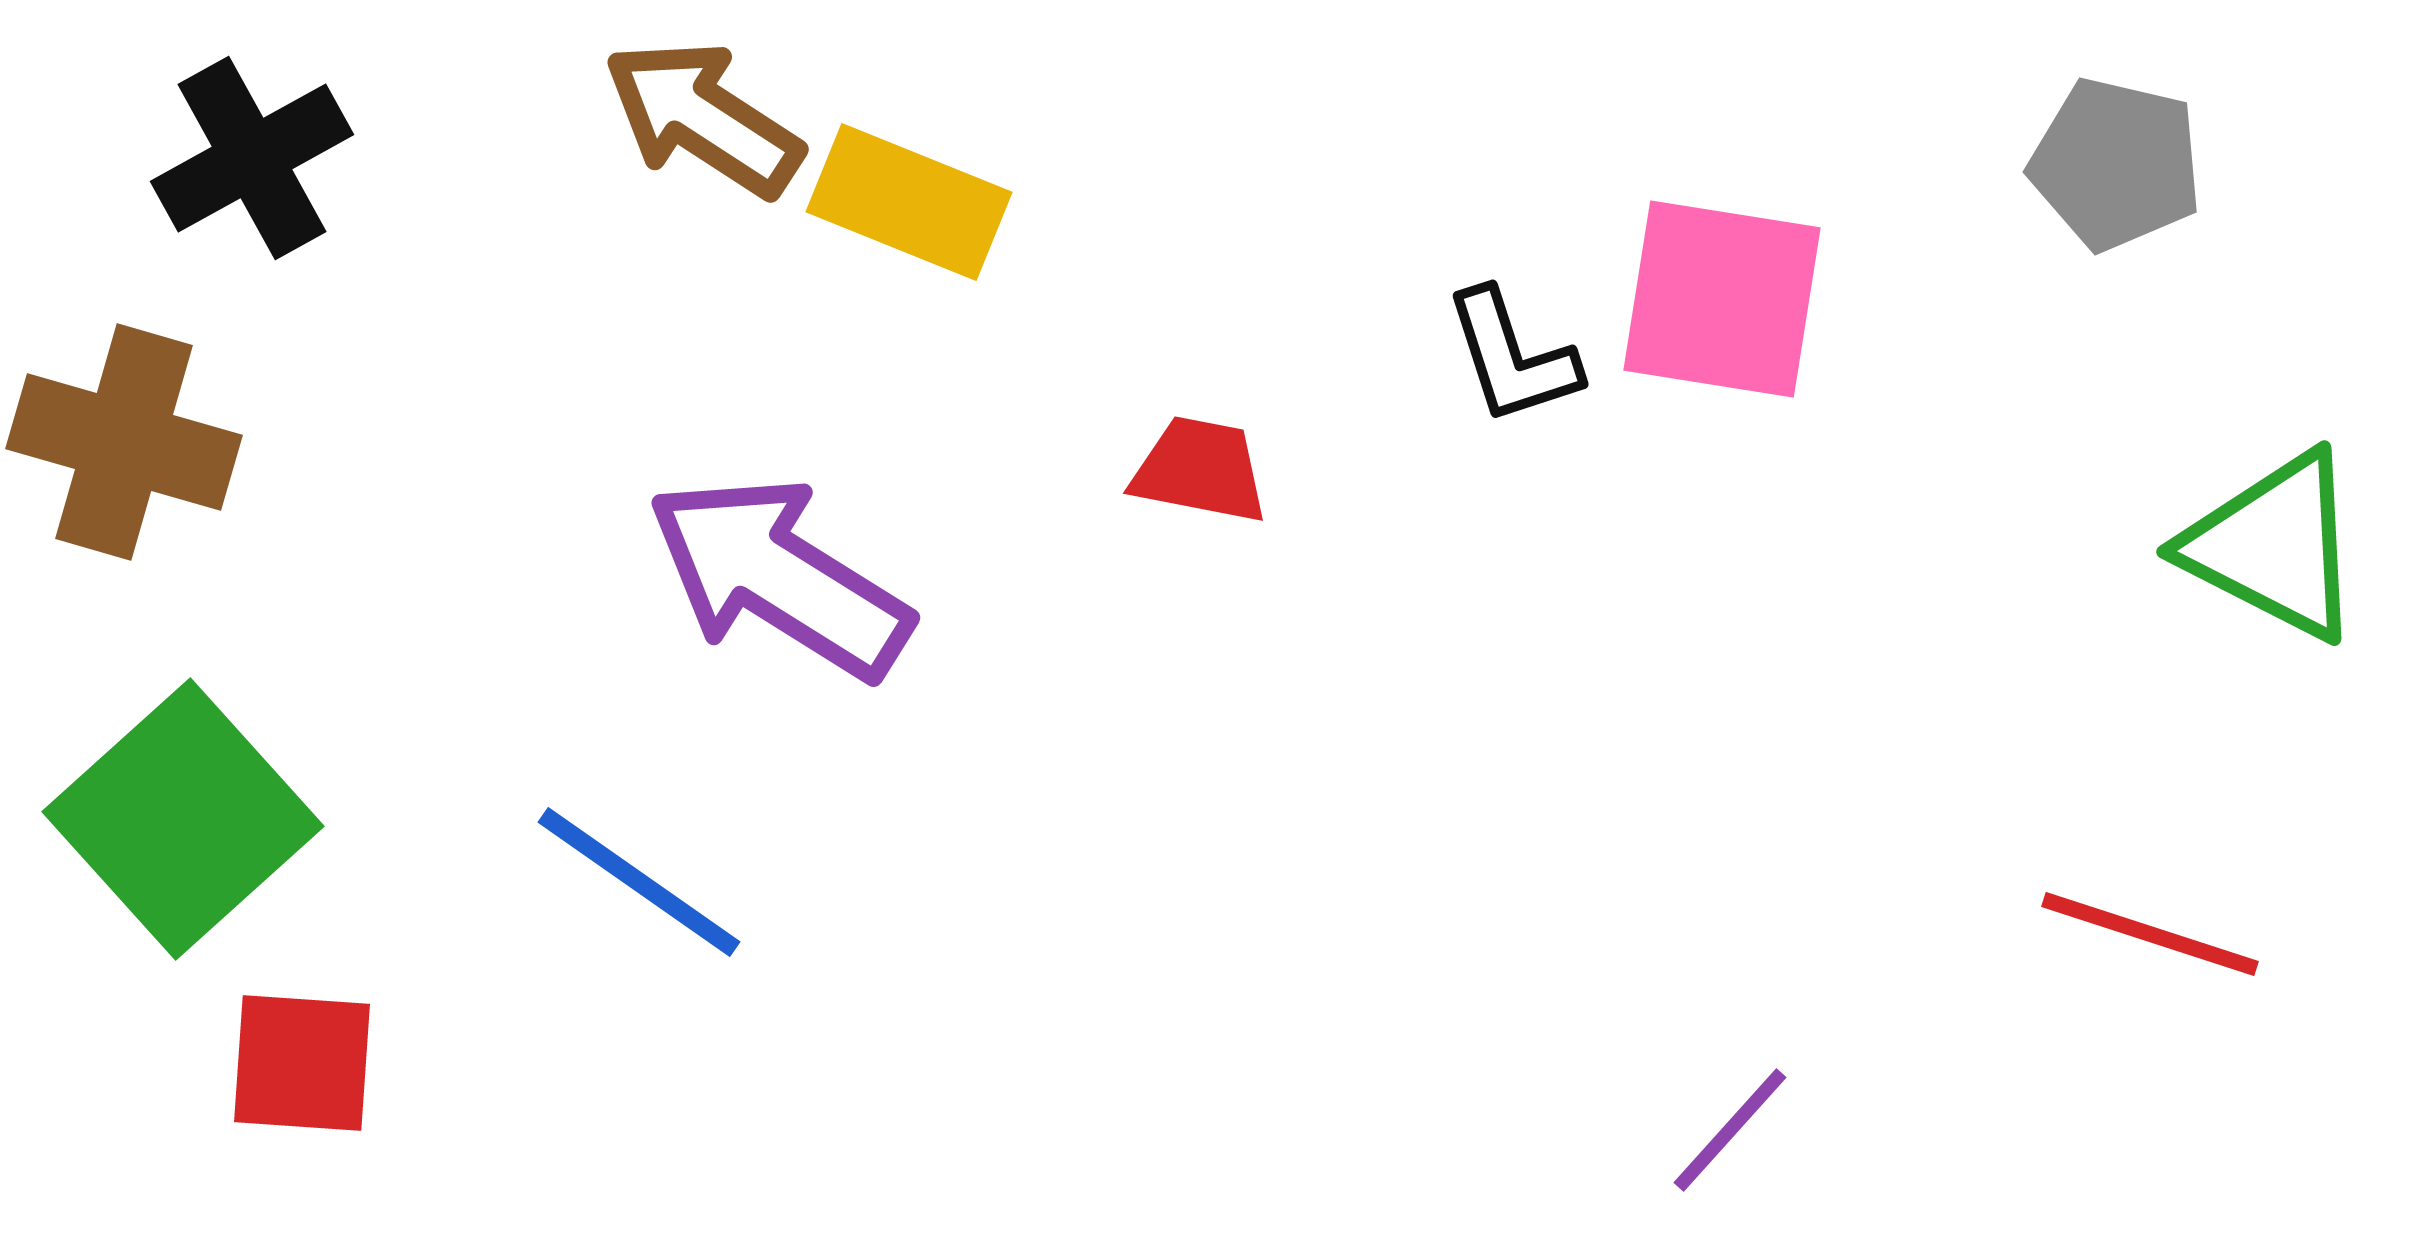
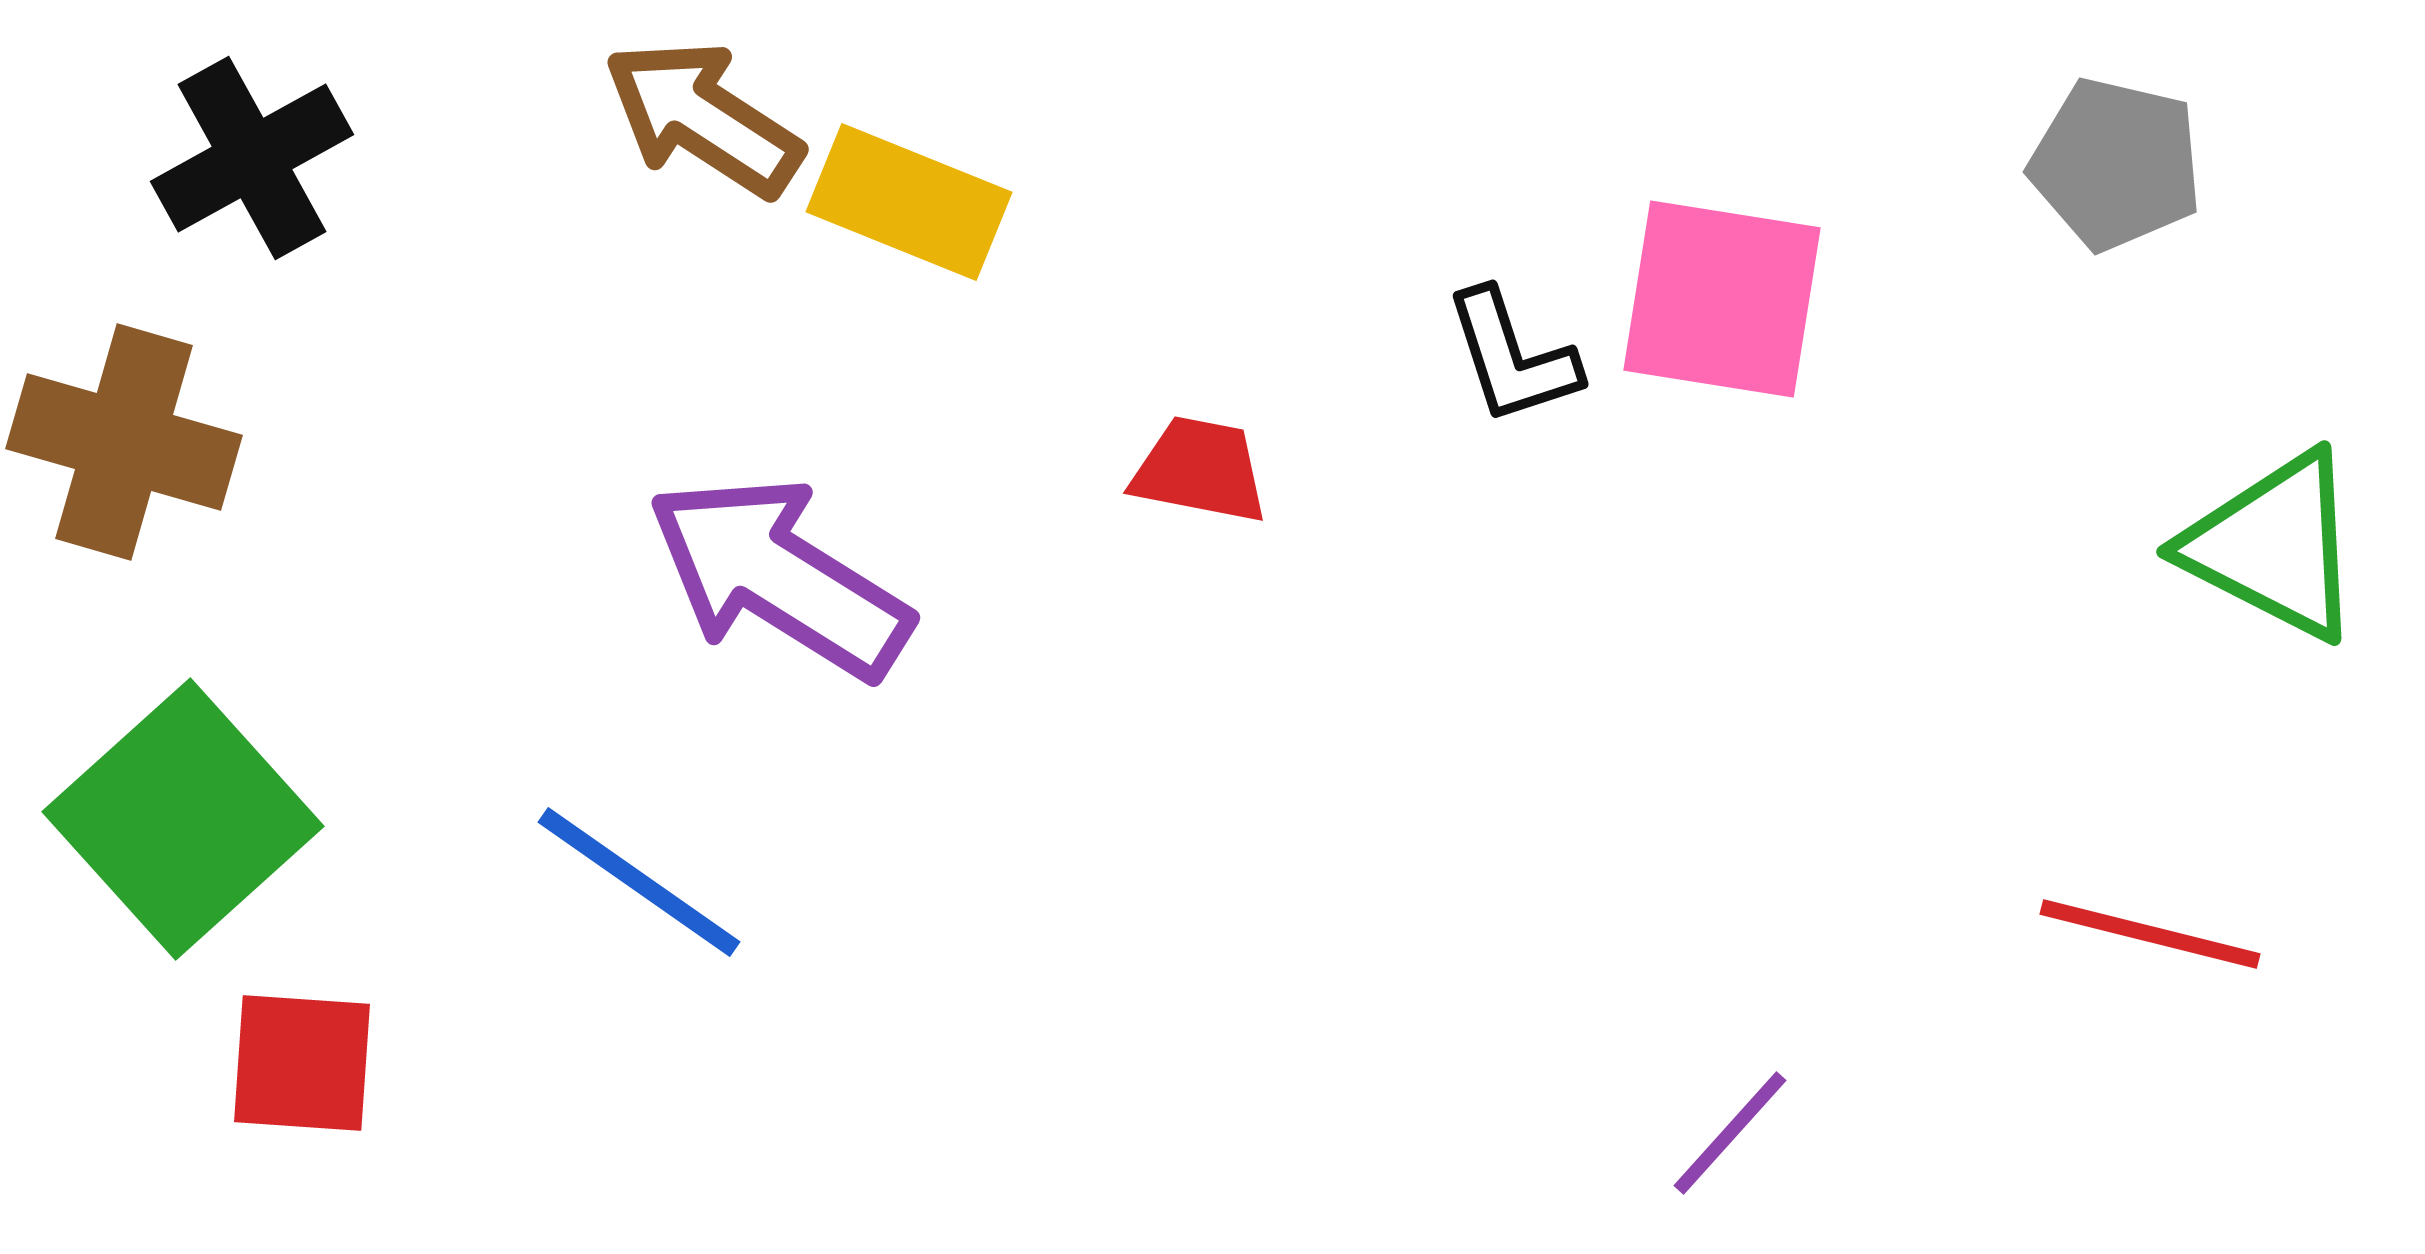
red line: rotated 4 degrees counterclockwise
purple line: moved 3 px down
